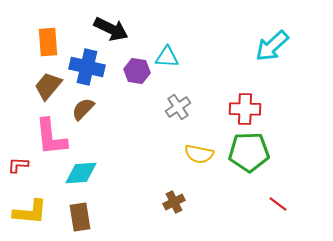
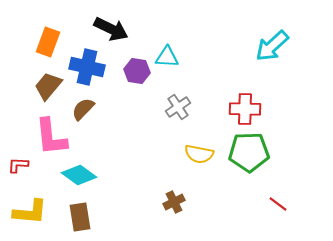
orange rectangle: rotated 24 degrees clockwise
cyan diamond: moved 2 px left, 2 px down; rotated 40 degrees clockwise
